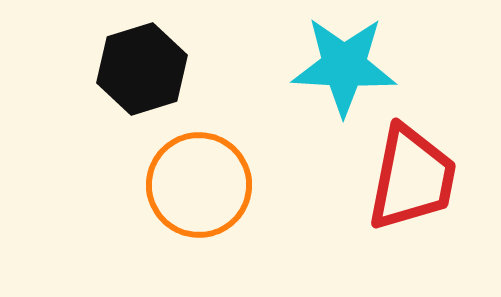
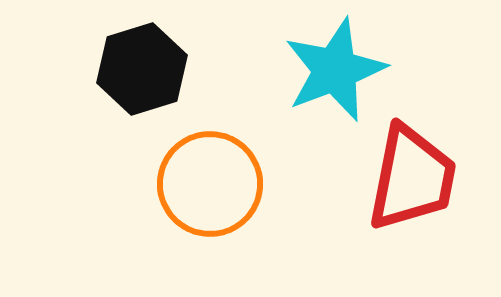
cyan star: moved 9 px left, 4 px down; rotated 24 degrees counterclockwise
orange circle: moved 11 px right, 1 px up
